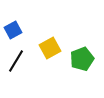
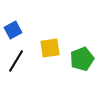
yellow square: rotated 20 degrees clockwise
